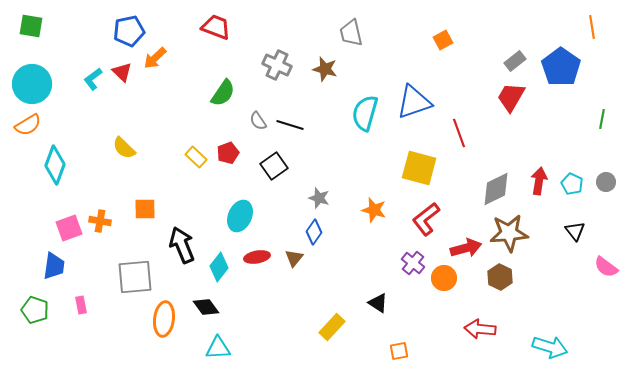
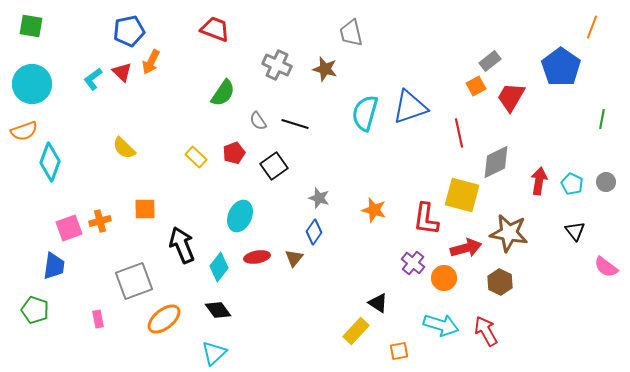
red trapezoid at (216, 27): moved 1 px left, 2 px down
orange line at (592, 27): rotated 30 degrees clockwise
orange square at (443, 40): moved 33 px right, 46 px down
orange arrow at (155, 58): moved 4 px left, 4 px down; rotated 20 degrees counterclockwise
gray rectangle at (515, 61): moved 25 px left
blue triangle at (414, 102): moved 4 px left, 5 px down
orange semicircle at (28, 125): moved 4 px left, 6 px down; rotated 12 degrees clockwise
black line at (290, 125): moved 5 px right, 1 px up
red line at (459, 133): rotated 8 degrees clockwise
red pentagon at (228, 153): moved 6 px right
cyan diamond at (55, 165): moved 5 px left, 3 px up
yellow square at (419, 168): moved 43 px right, 27 px down
gray diamond at (496, 189): moved 27 px up
red L-shape at (426, 219): rotated 44 degrees counterclockwise
orange cross at (100, 221): rotated 25 degrees counterclockwise
brown star at (509, 233): rotated 15 degrees clockwise
gray square at (135, 277): moved 1 px left, 4 px down; rotated 15 degrees counterclockwise
brown hexagon at (500, 277): moved 5 px down
pink rectangle at (81, 305): moved 17 px right, 14 px down
black diamond at (206, 307): moved 12 px right, 3 px down
orange ellipse at (164, 319): rotated 44 degrees clockwise
yellow rectangle at (332, 327): moved 24 px right, 4 px down
red arrow at (480, 329): moved 6 px right, 2 px down; rotated 56 degrees clockwise
cyan arrow at (550, 347): moved 109 px left, 22 px up
cyan triangle at (218, 348): moved 4 px left, 5 px down; rotated 40 degrees counterclockwise
